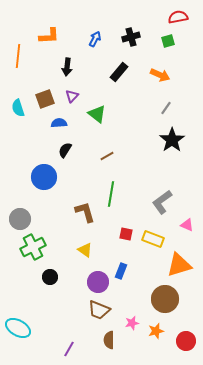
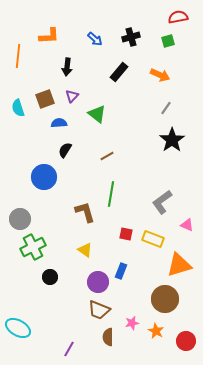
blue arrow: rotated 105 degrees clockwise
orange star: rotated 28 degrees counterclockwise
brown semicircle: moved 1 px left, 3 px up
